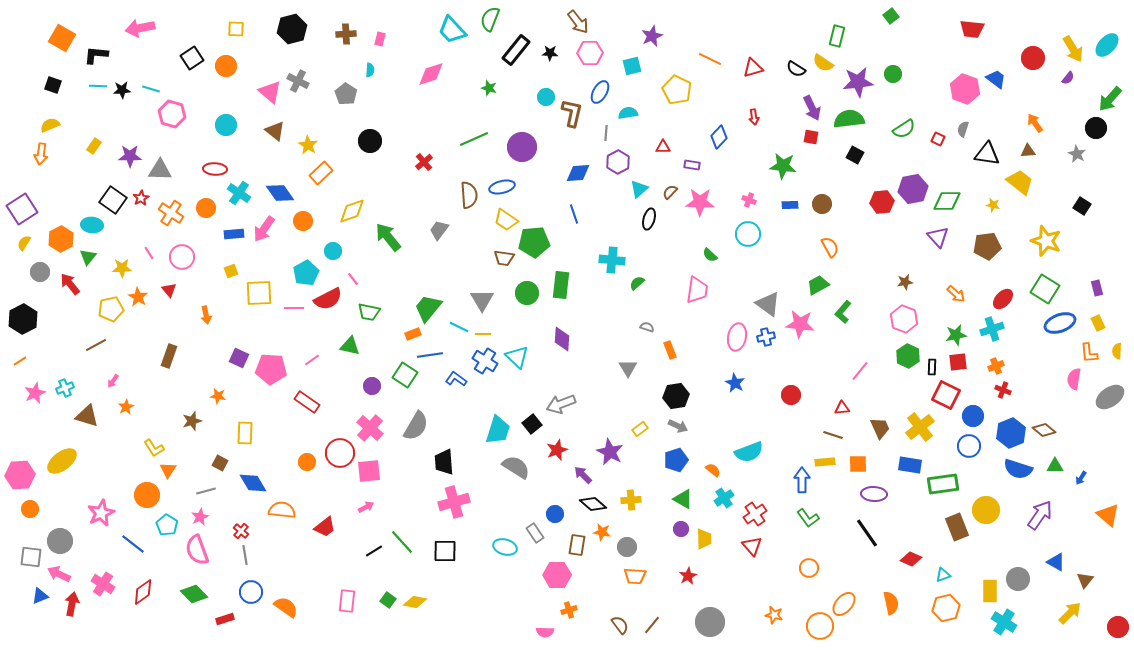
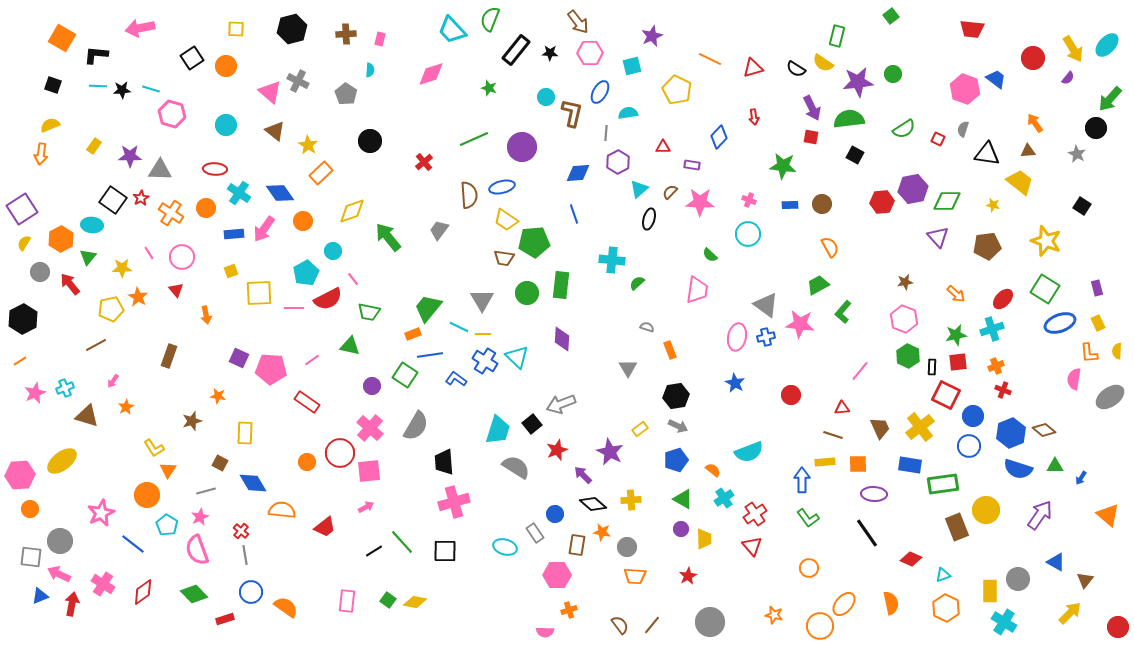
red triangle at (169, 290): moved 7 px right
gray triangle at (768, 304): moved 2 px left, 1 px down
orange hexagon at (946, 608): rotated 20 degrees counterclockwise
